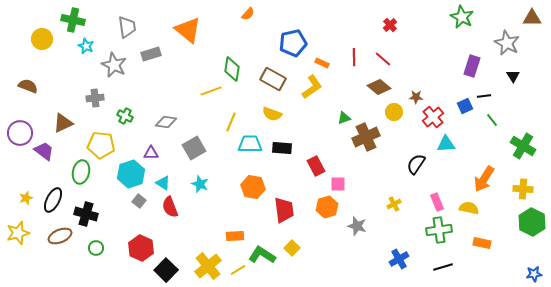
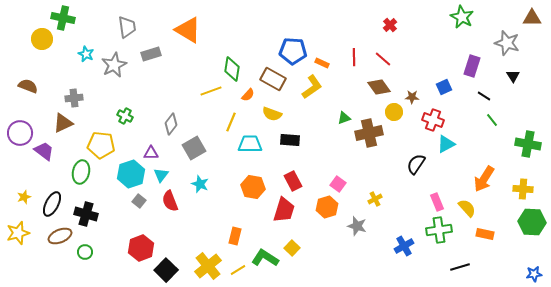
orange semicircle at (248, 14): moved 81 px down
green cross at (73, 20): moved 10 px left, 2 px up
orange triangle at (188, 30): rotated 8 degrees counterclockwise
blue pentagon at (293, 43): moved 8 px down; rotated 16 degrees clockwise
gray star at (507, 43): rotated 10 degrees counterclockwise
cyan star at (86, 46): moved 8 px down
gray star at (114, 65): rotated 20 degrees clockwise
brown diamond at (379, 87): rotated 15 degrees clockwise
black line at (484, 96): rotated 40 degrees clockwise
brown star at (416, 97): moved 4 px left
gray cross at (95, 98): moved 21 px left
blue square at (465, 106): moved 21 px left, 19 px up
red cross at (433, 117): moved 3 px down; rotated 30 degrees counterclockwise
gray diamond at (166, 122): moved 5 px right, 2 px down; rotated 60 degrees counterclockwise
brown cross at (366, 137): moved 3 px right, 4 px up; rotated 12 degrees clockwise
cyan triangle at (446, 144): rotated 24 degrees counterclockwise
green cross at (523, 146): moved 5 px right, 2 px up; rotated 20 degrees counterclockwise
black rectangle at (282, 148): moved 8 px right, 8 px up
red rectangle at (316, 166): moved 23 px left, 15 px down
cyan triangle at (163, 183): moved 2 px left, 8 px up; rotated 35 degrees clockwise
pink square at (338, 184): rotated 35 degrees clockwise
yellow star at (26, 198): moved 2 px left, 1 px up
black ellipse at (53, 200): moved 1 px left, 4 px down
yellow cross at (394, 204): moved 19 px left, 5 px up
red semicircle at (170, 207): moved 6 px up
yellow semicircle at (469, 208): moved 2 px left; rotated 36 degrees clockwise
red trapezoid at (284, 210): rotated 24 degrees clockwise
green hexagon at (532, 222): rotated 24 degrees counterclockwise
orange rectangle at (235, 236): rotated 72 degrees counterclockwise
orange rectangle at (482, 243): moved 3 px right, 9 px up
green circle at (96, 248): moved 11 px left, 4 px down
red hexagon at (141, 248): rotated 15 degrees clockwise
green L-shape at (262, 255): moved 3 px right, 3 px down
blue cross at (399, 259): moved 5 px right, 13 px up
black line at (443, 267): moved 17 px right
